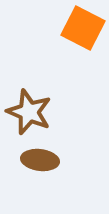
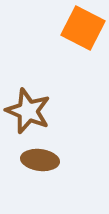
brown star: moved 1 px left, 1 px up
